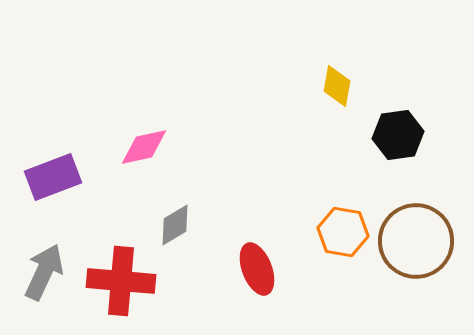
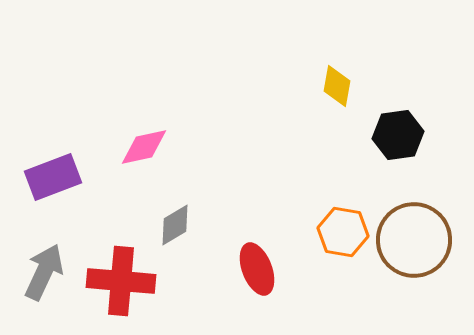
brown circle: moved 2 px left, 1 px up
